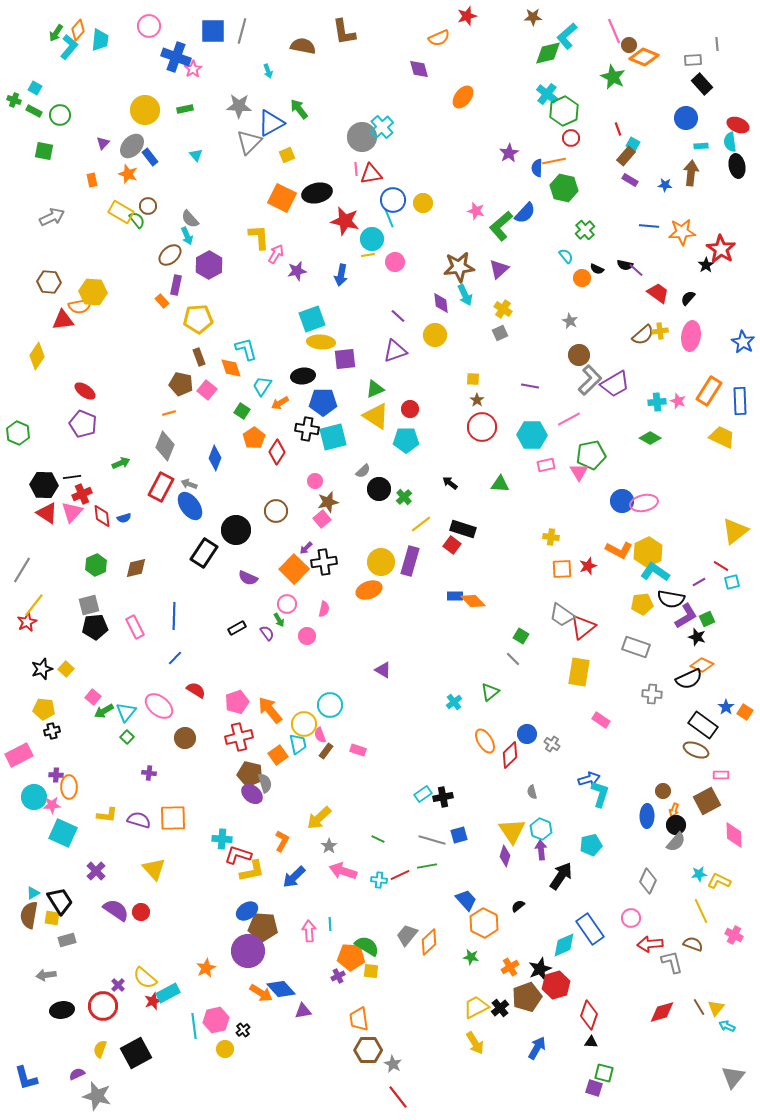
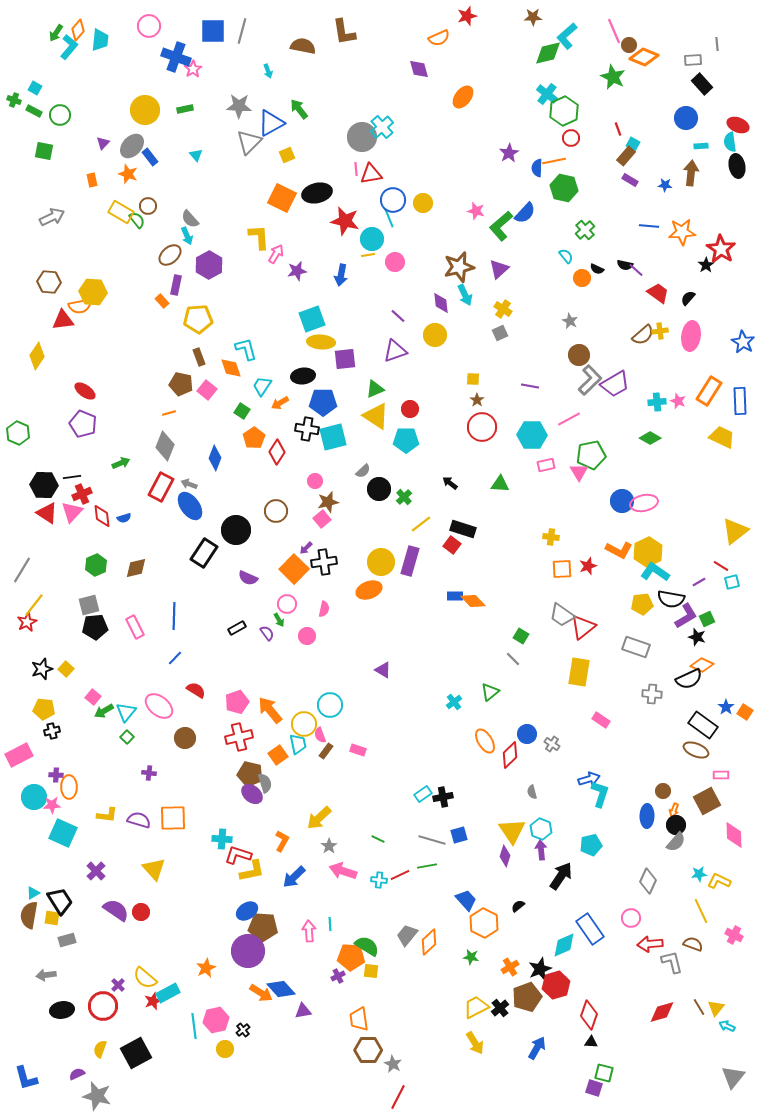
brown star at (459, 267): rotated 8 degrees counterclockwise
red line at (398, 1097): rotated 65 degrees clockwise
